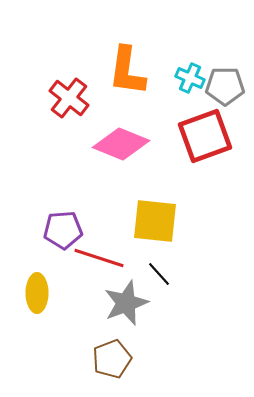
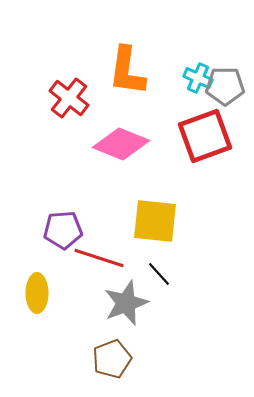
cyan cross: moved 8 px right
